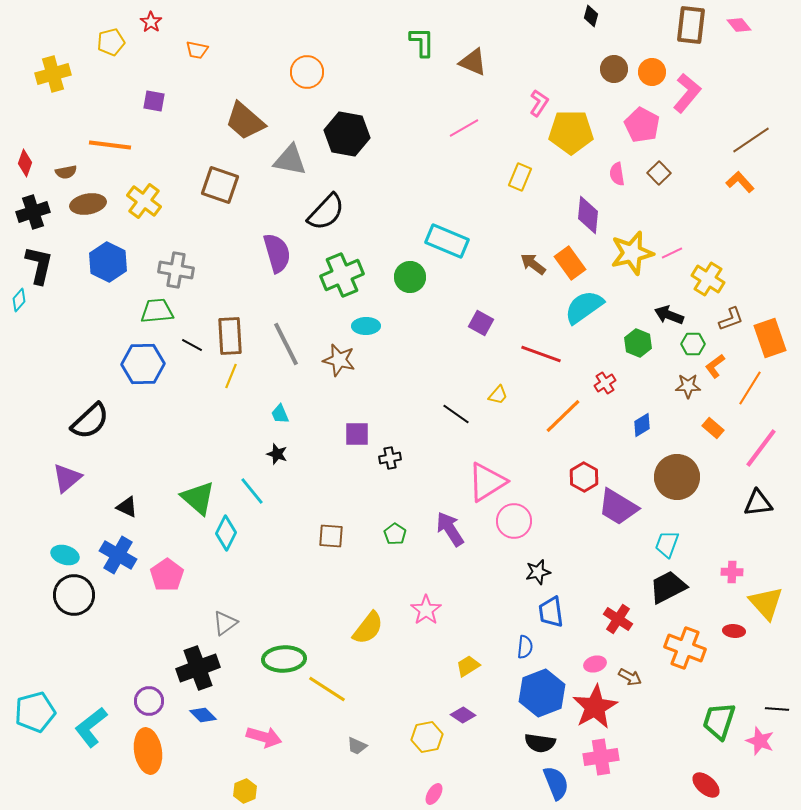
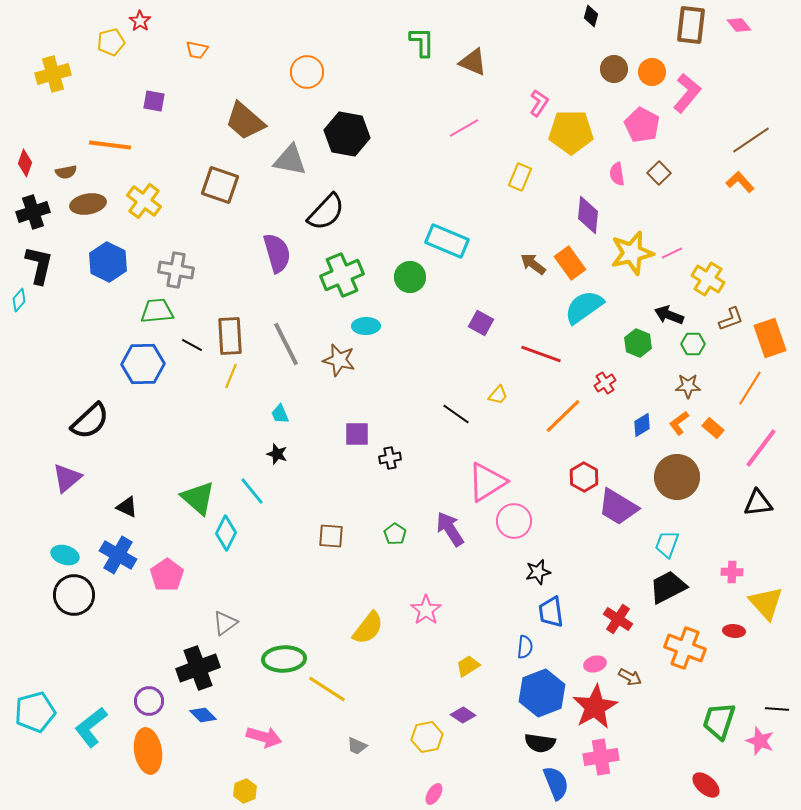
red star at (151, 22): moved 11 px left, 1 px up
orange L-shape at (715, 366): moved 36 px left, 57 px down
